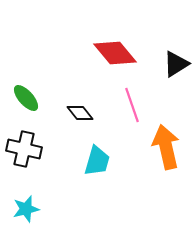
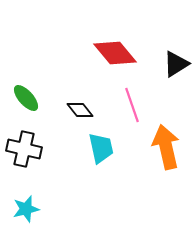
black diamond: moved 3 px up
cyan trapezoid: moved 4 px right, 13 px up; rotated 28 degrees counterclockwise
